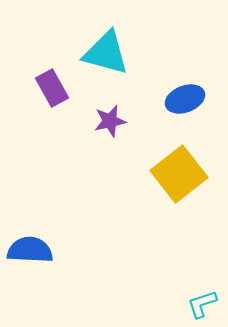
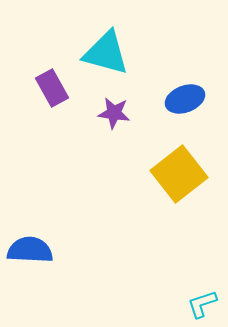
purple star: moved 4 px right, 8 px up; rotated 20 degrees clockwise
